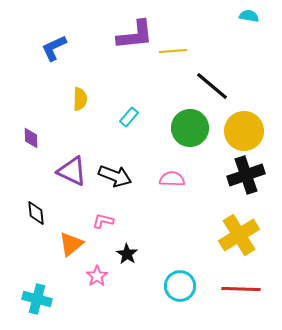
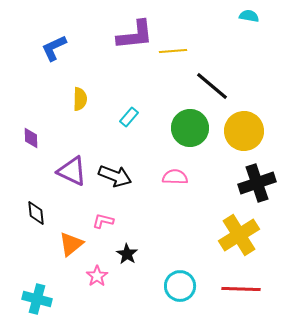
black cross: moved 11 px right, 8 px down
pink semicircle: moved 3 px right, 2 px up
